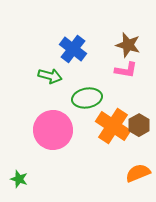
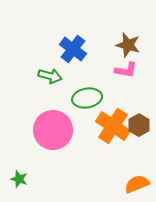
orange semicircle: moved 1 px left, 11 px down
